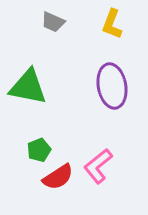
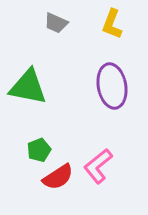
gray trapezoid: moved 3 px right, 1 px down
